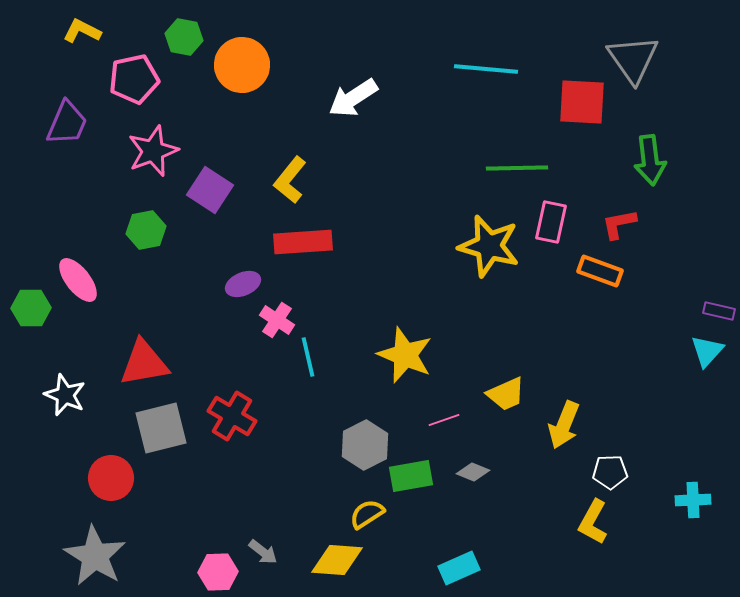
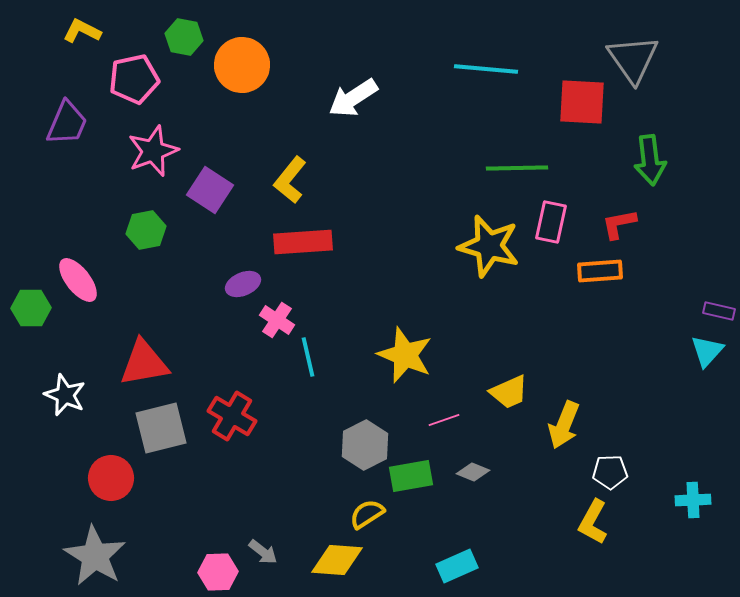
orange rectangle at (600, 271): rotated 24 degrees counterclockwise
yellow trapezoid at (506, 394): moved 3 px right, 2 px up
cyan rectangle at (459, 568): moved 2 px left, 2 px up
